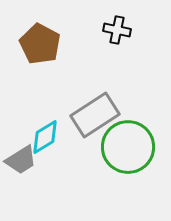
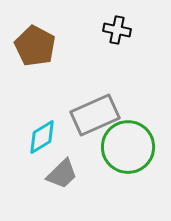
brown pentagon: moved 5 px left, 2 px down
gray rectangle: rotated 9 degrees clockwise
cyan diamond: moved 3 px left
gray trapezoid: moved 41 px right, 14 px down; rotated 12 degrees counterclockwise
